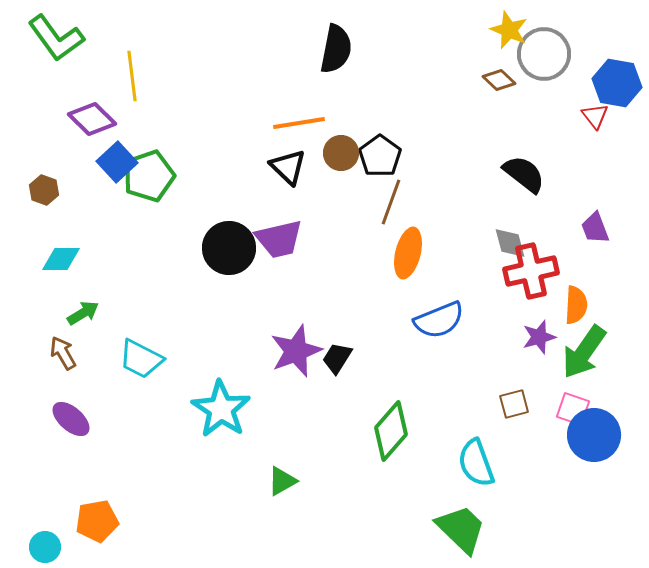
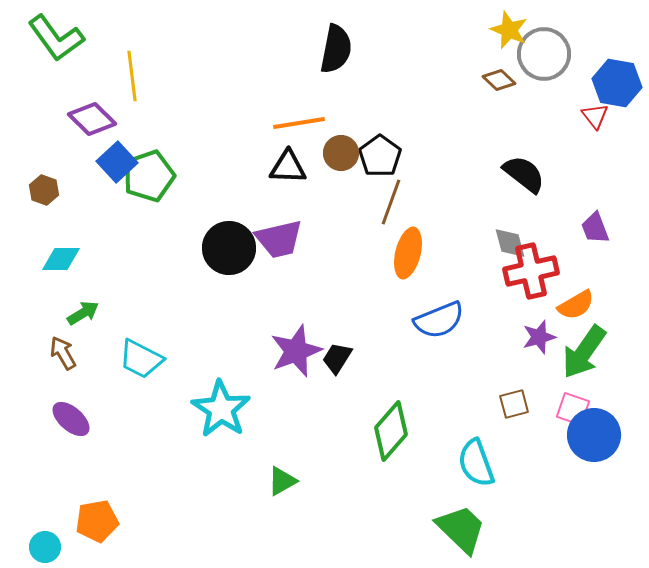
black triangle at (288, 167): rotated 42 degrees counterclockwise
orange semicircle at (576, 305): rotated 57 degrees clockwise
